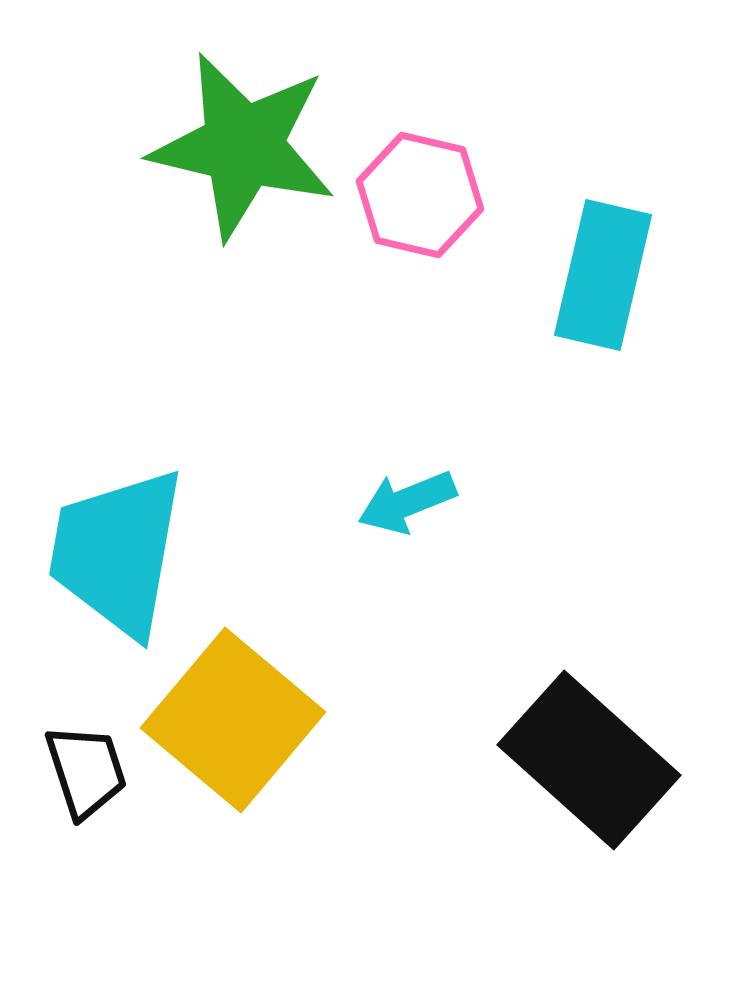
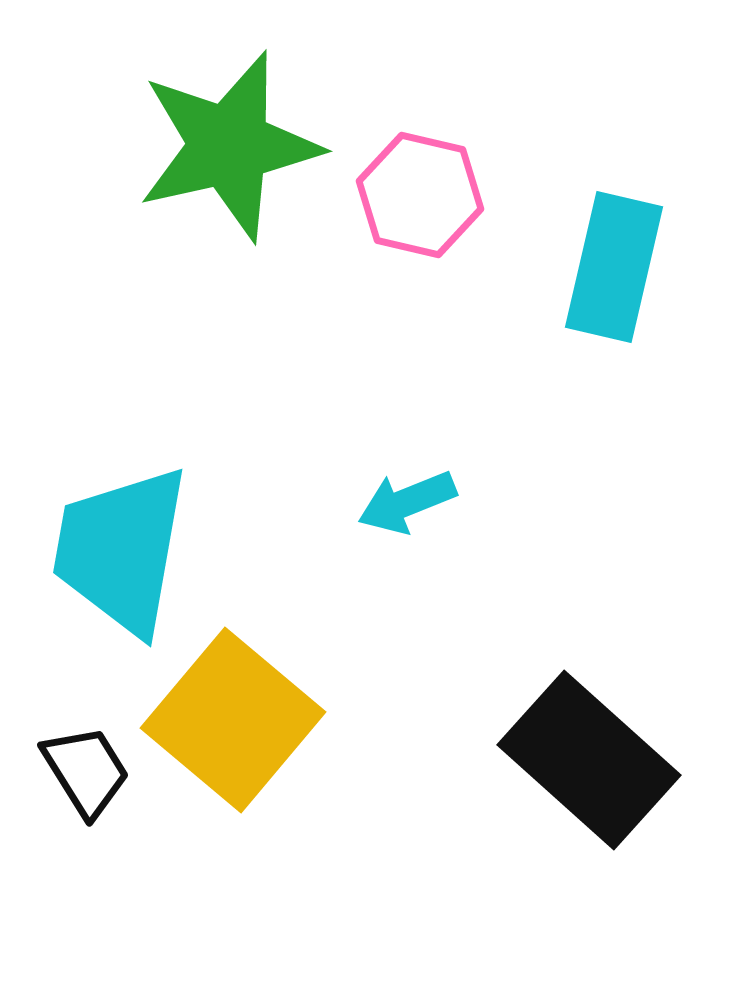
green star: moved 14 px left; rotated 26 degrees counterclockwise
cyan rectangle: moved 11 px right, 8 px up
cyan trapezoid: moved 4 px right, 2 px up
black trapezoid: rotated 14 degrees counterclockwise
